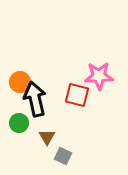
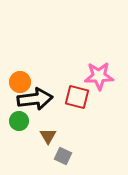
red square: moved 2 px down
black arrow: rotated 96 degrees clockwise
green circle: moved 2 px up
brown triangle: moved 1 px right, 1 px up
